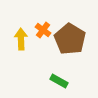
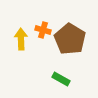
orange cross: rotated 21 degrees counterclockwise
green rectangle: moved 2 px right, 2 px up
